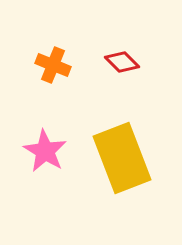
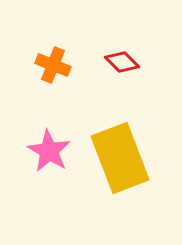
pink star: moved 4 px right
yellow rectangle: moved 2 px left
